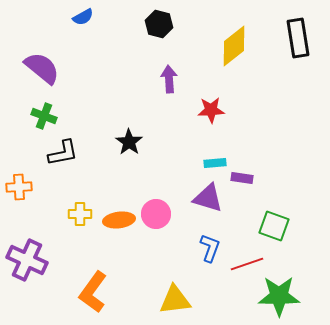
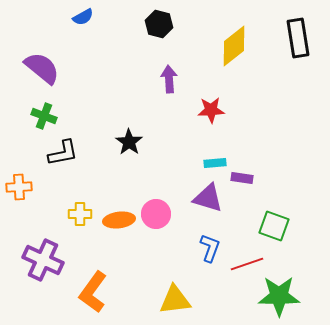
purple cross: moved 16 px right
